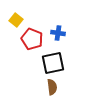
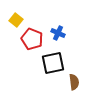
blue cross: rotated 16 degrees clockwise
brown semicircle: moved 22 px right, 5 px up
